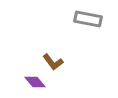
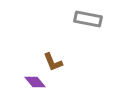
brown L-shape: rotated 15 degrees clockwise
